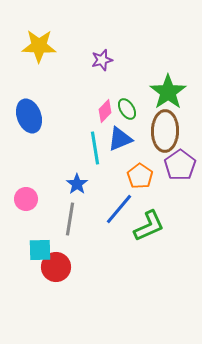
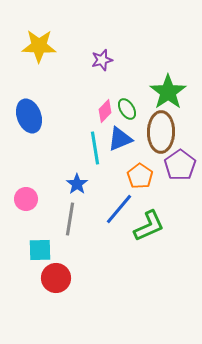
brown ellipse: moved 4 px left, 1 px down
red circle: moved 11 px down
